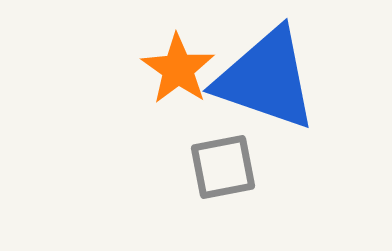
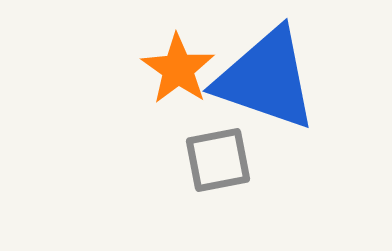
gray square: moved 5 px left, 7 px up
